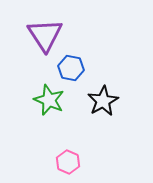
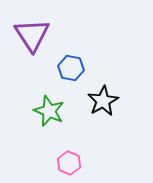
purple triangle: moved 13 px left
green star: moved 11 px down
pink hexagon: moved 1 px right, 1 px down
